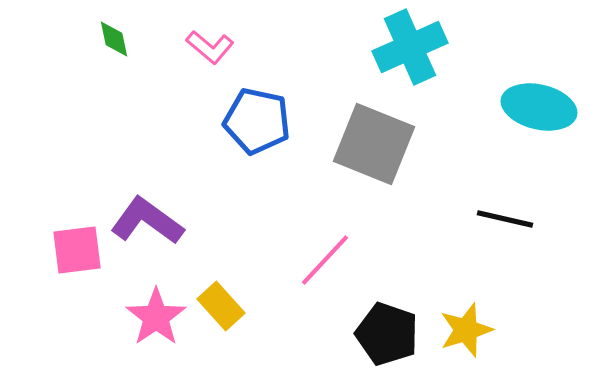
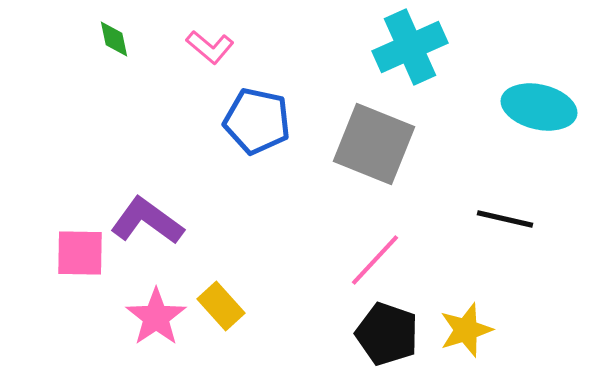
pink square: moved 3 px right, 3 px down; rotated 8 degrees clockwise
pink line: moved 50 px right
